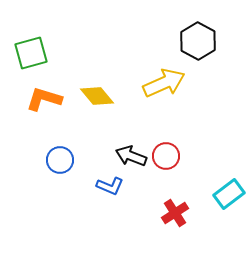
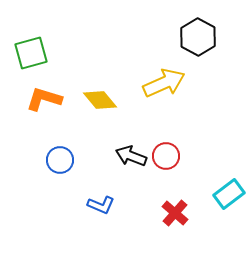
black hexagon: moved 4 px up
yellow diamond: moved 3 px right, 4 px down
blue L-shape: moved 9 px left, 19 px down
red cross: rotated 16 degrees counterclockwise
